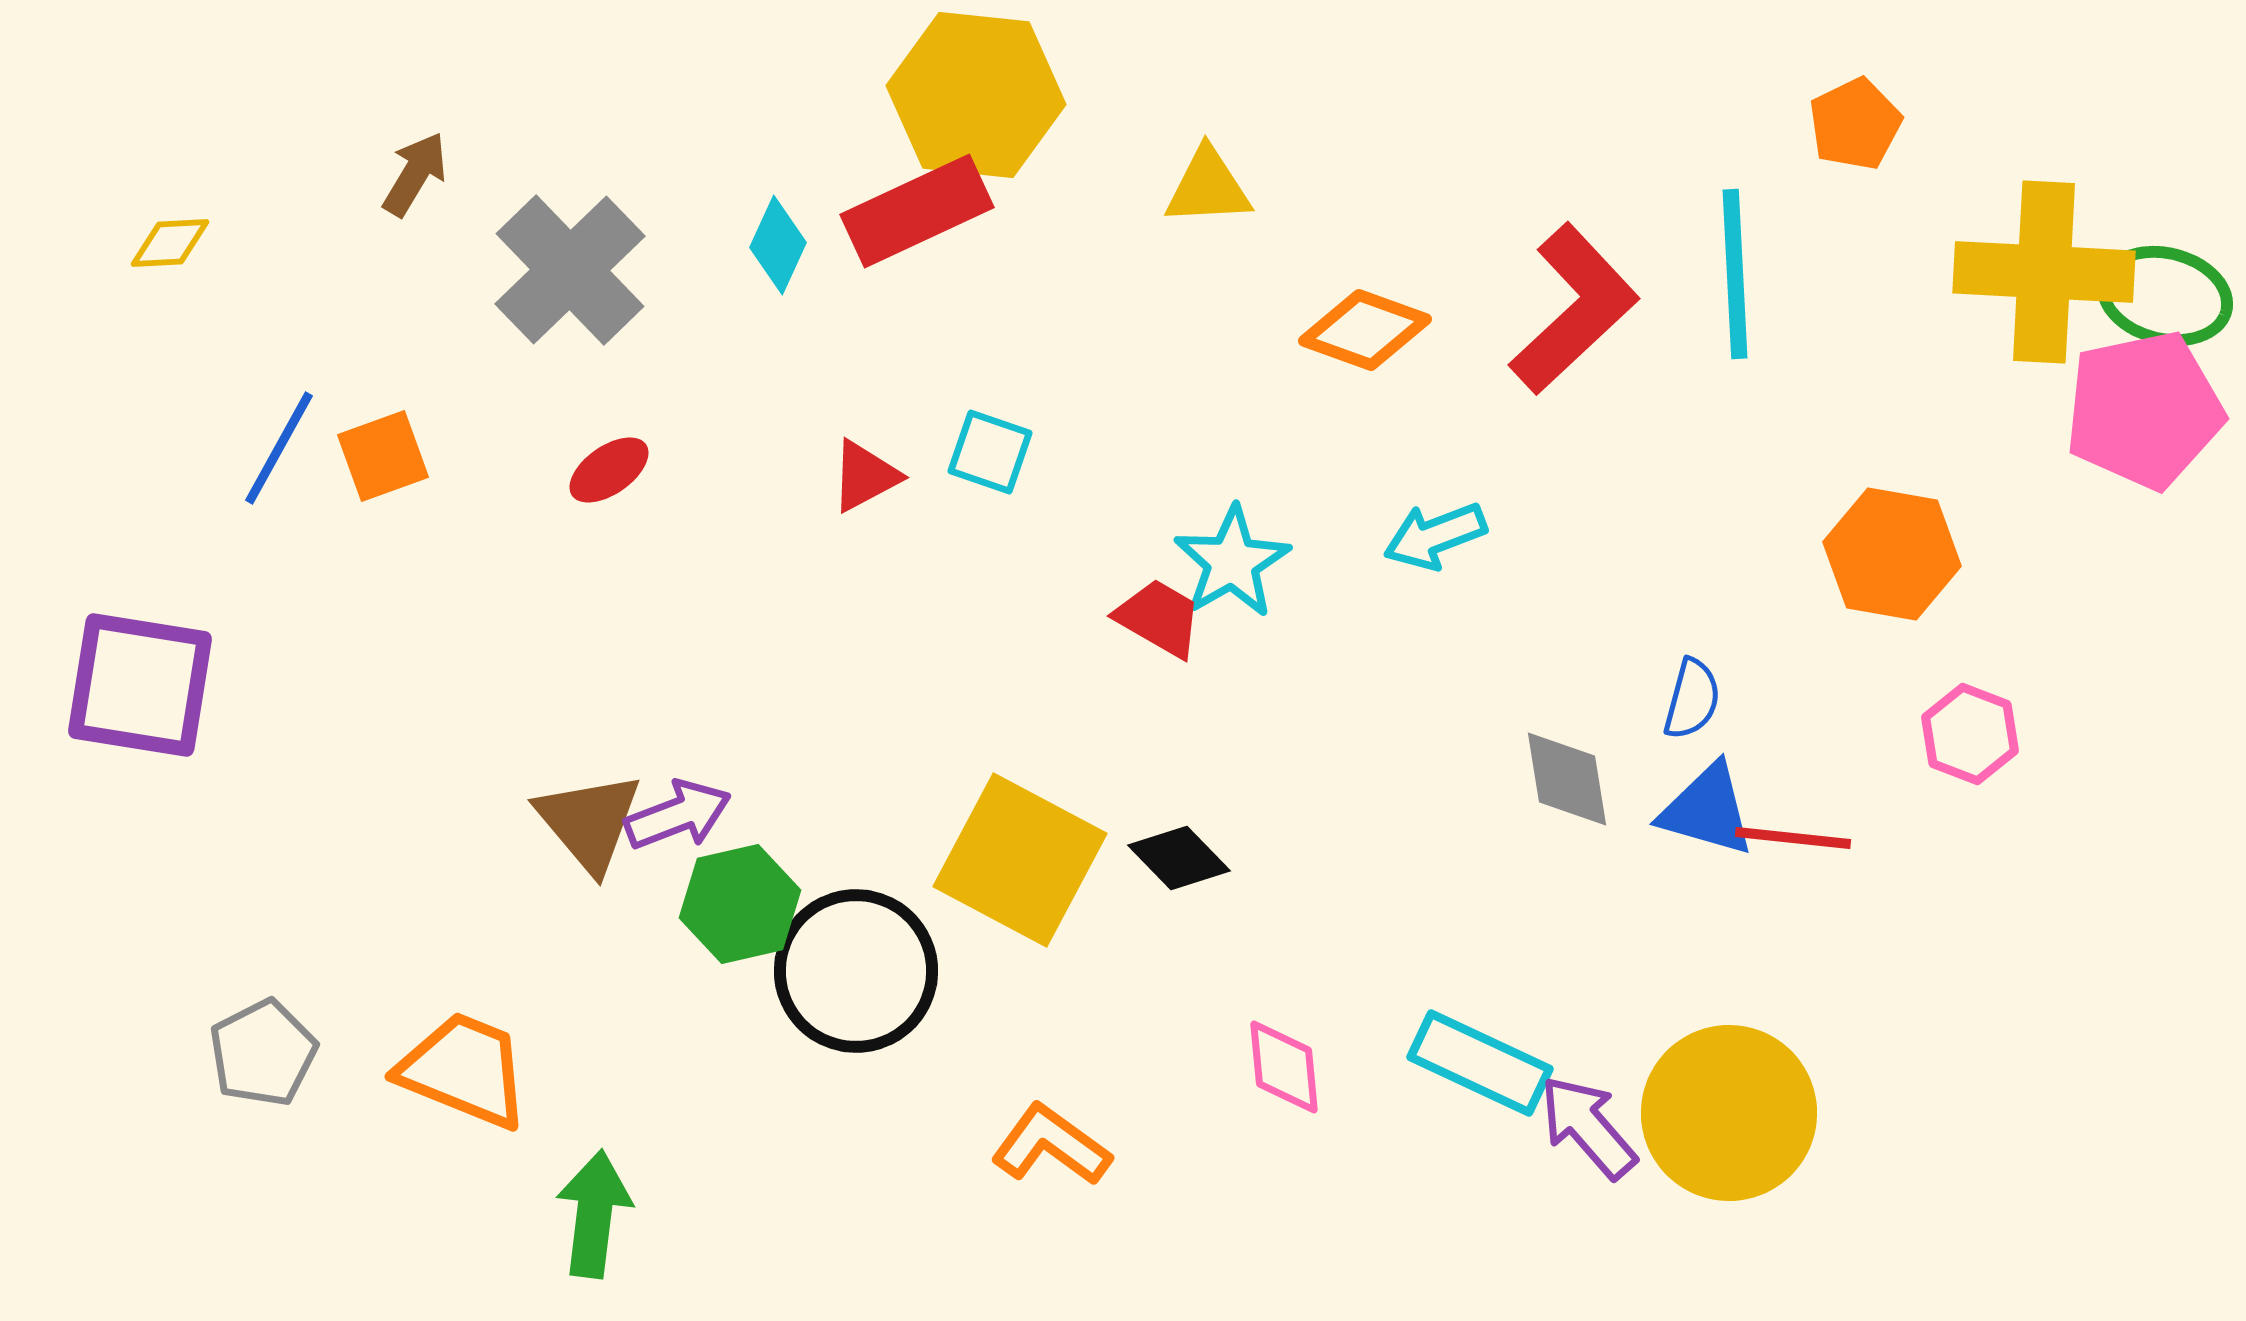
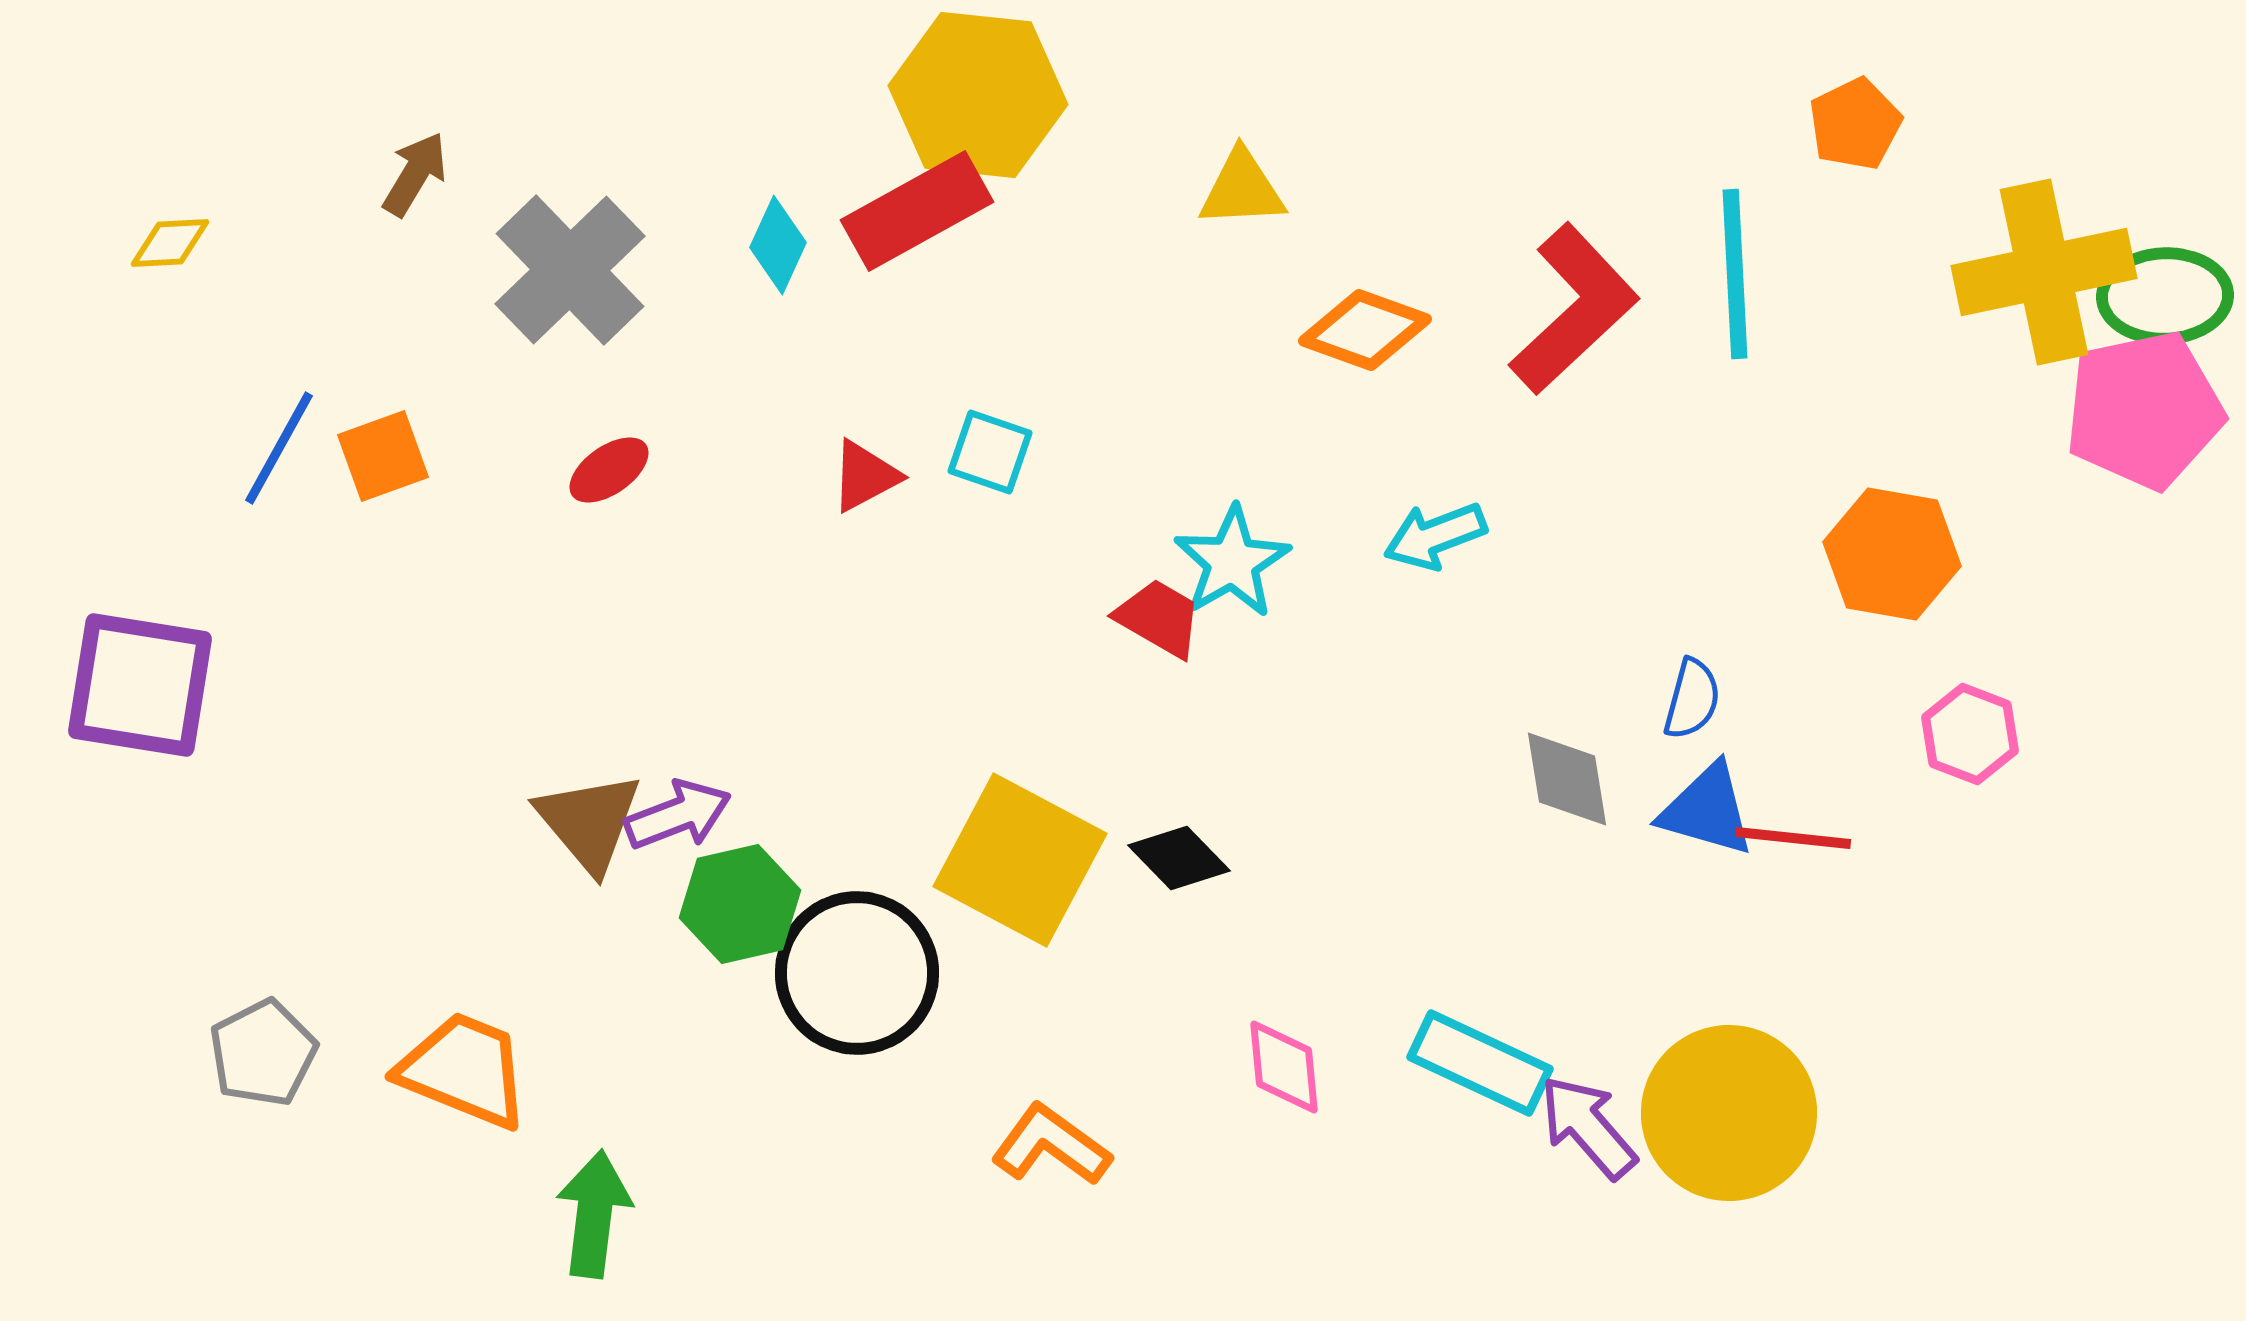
yellow hexagon at (976, 95): moved 2 px right
yellow triangle at (1208, 187): moved 34 px right, 2 px down
red rectangle at (917, 211): rotated 4 degrees counterclockwise
yellow cross at (2044, 272): rotated 15 degrees counterclockwise
green ellipse at (2165, 296): rotated 16 degrees counterclockwise
black circle at (856, 971): moved 1 px right, 2 px down
